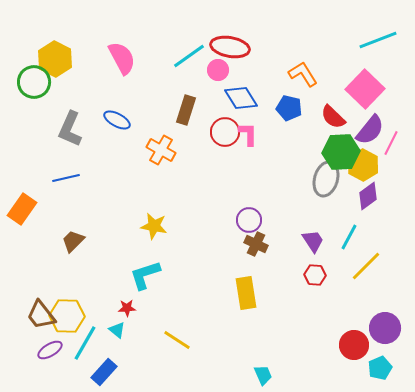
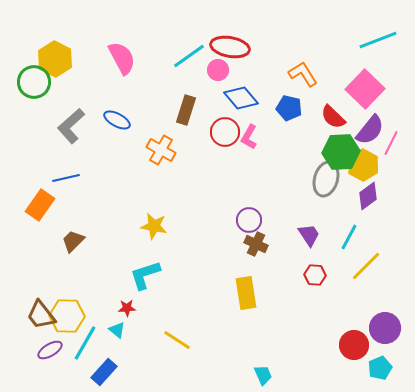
blue diamond at (241, 98): rotated 8 degrees counterclockwise
gray L-shape at (70, 129): moved 1 px right, 3 px up; rotated 24 degrees clockwise
pink L-shape at (248, 134): moved 1 px right, 3 px down; rotated 150 degrees counterclockwise
orange rectangle at (22, 209): moved 18 px right, 4 px up
purple trapezoid at (313, 241): moved 4 px left, 6 px up
